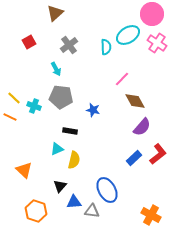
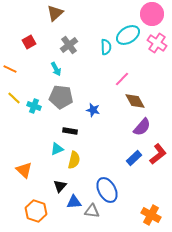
orange line: moved 48 px up
